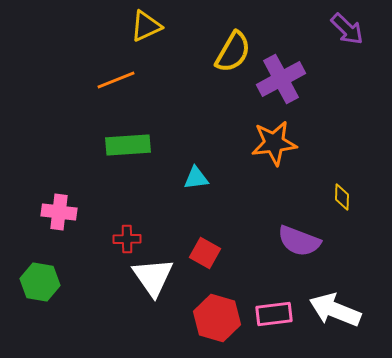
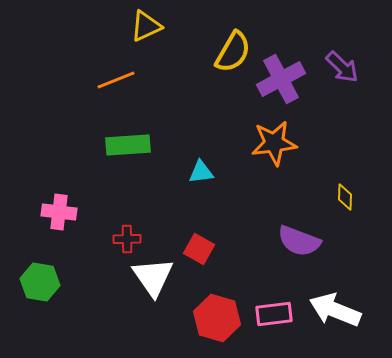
purple arrow: moved 5 px left, 38 px down
cyan triangle: moved 5 px right, 6 px up
yellow diamond: moved 3 px right
red square: moved 6 px left, 4 px up
